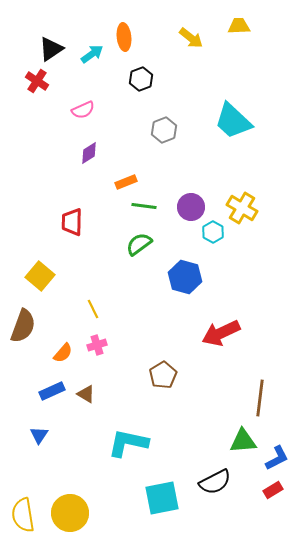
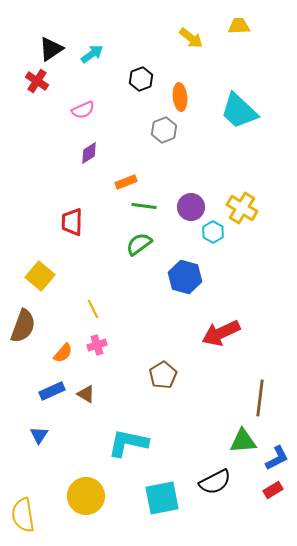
orange ellipse: moved 56 px right, 60 px down
cyan trapezoid: moved 6 px right, 10 px up
yellow circle: moved 16 px right, 17 px up
